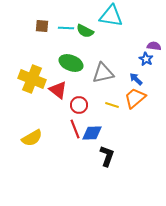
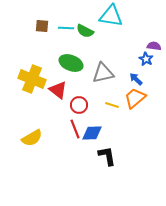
black L-shape: rotated 30 degrees counterclockwise
